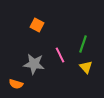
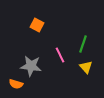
gray star: moved 3 px left, 2 px down
